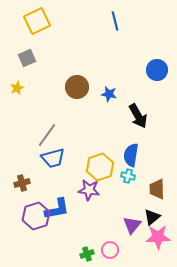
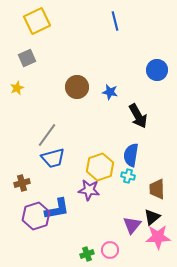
blue star: moved 1 px right, 2 px up
